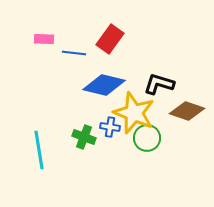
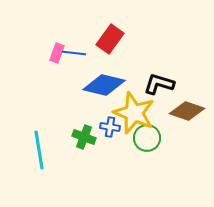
pink rectangle: moved 13 px right, 14 px down; rotated 72 degrees counterclockwise
